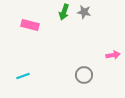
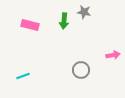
green arrow: moved 9 px down; rotated 14 degrees counterclockwise
gray circle: moved 3 px left, 5 px up
